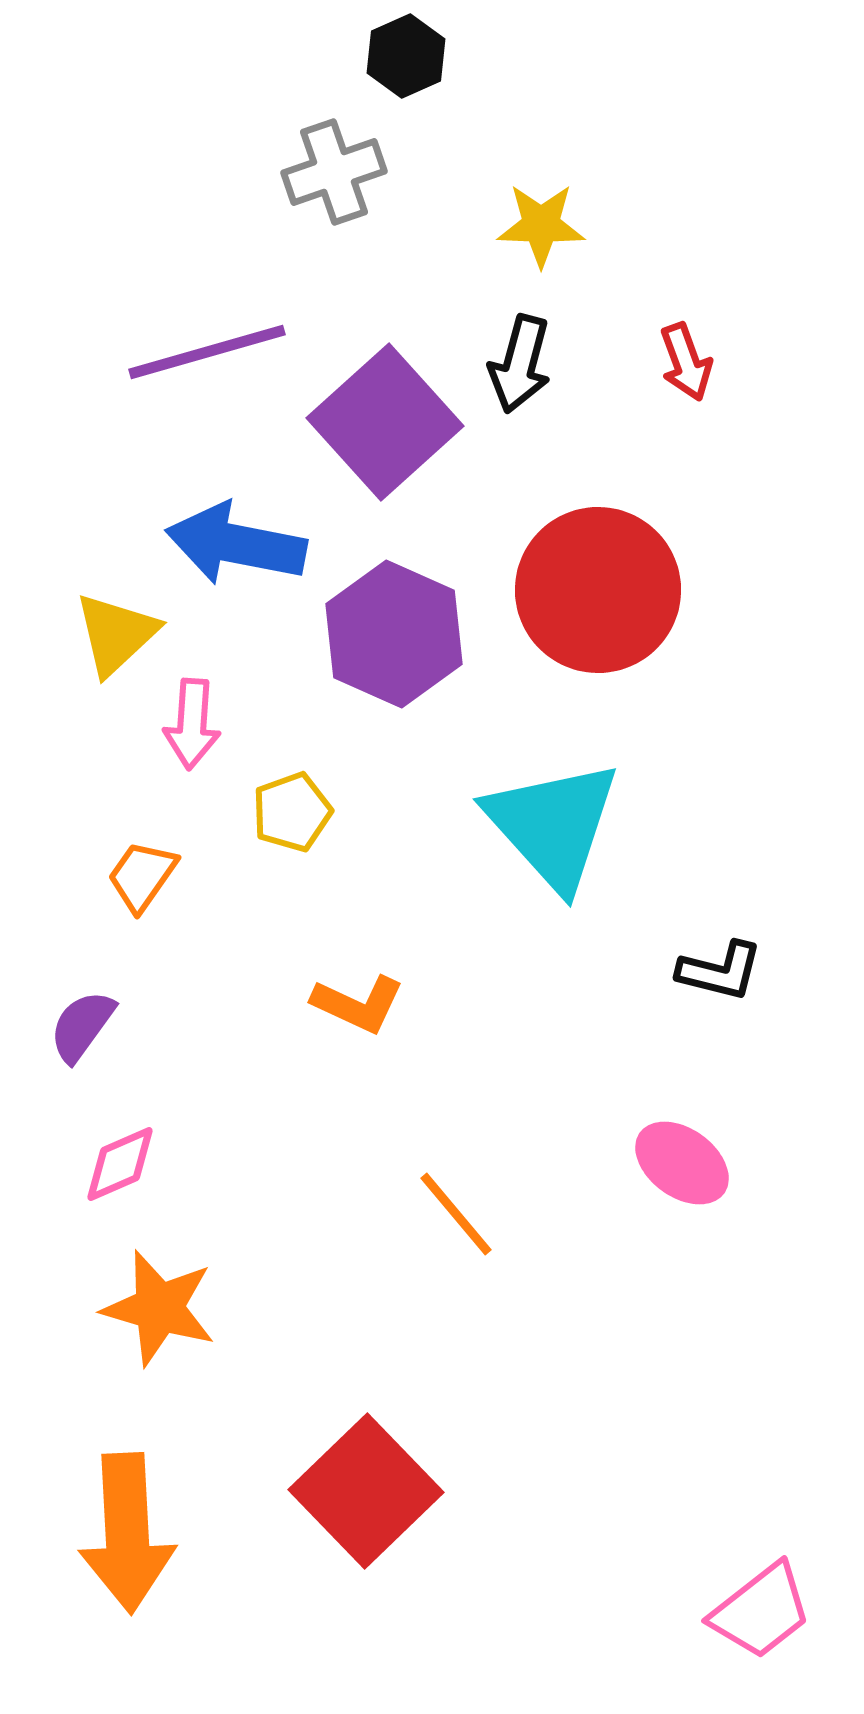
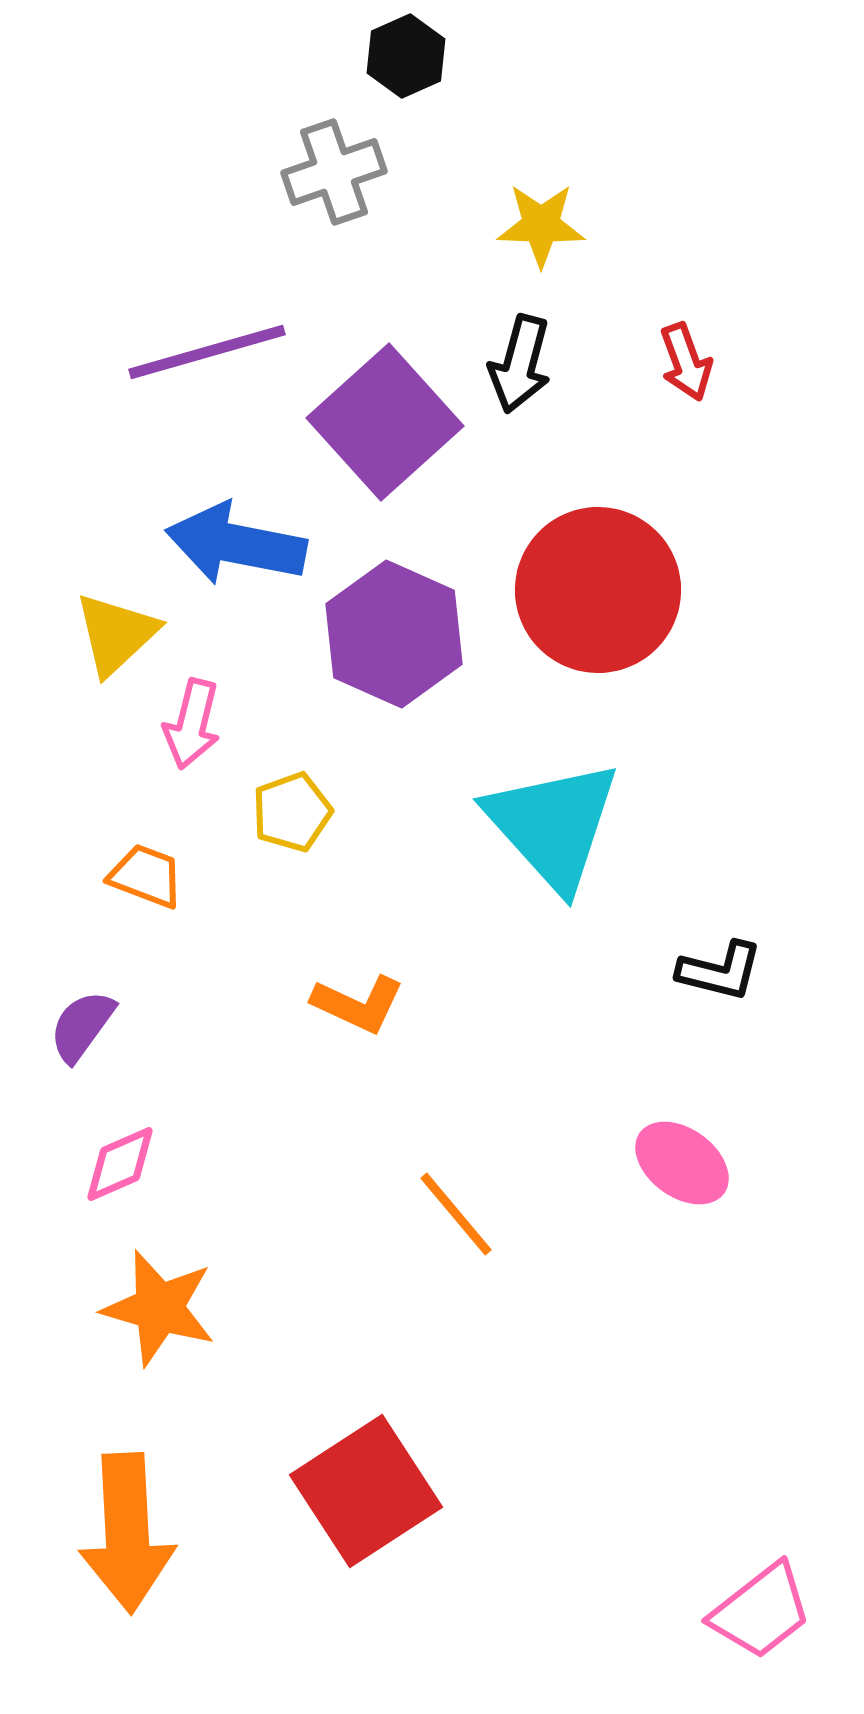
pink arrow: rotated 10 degrees clockwise
orange trapezoid: moved 4 px right; rotated 76 degrees clockwise
red square: rotated 11 degrees clockwise
